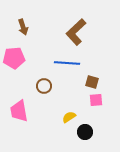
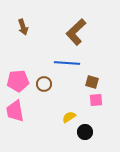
pink pentagon: moved 4 px right, 23 px down
brown circle: moved 2 px up
pink trapezoid: moved 4 px left
